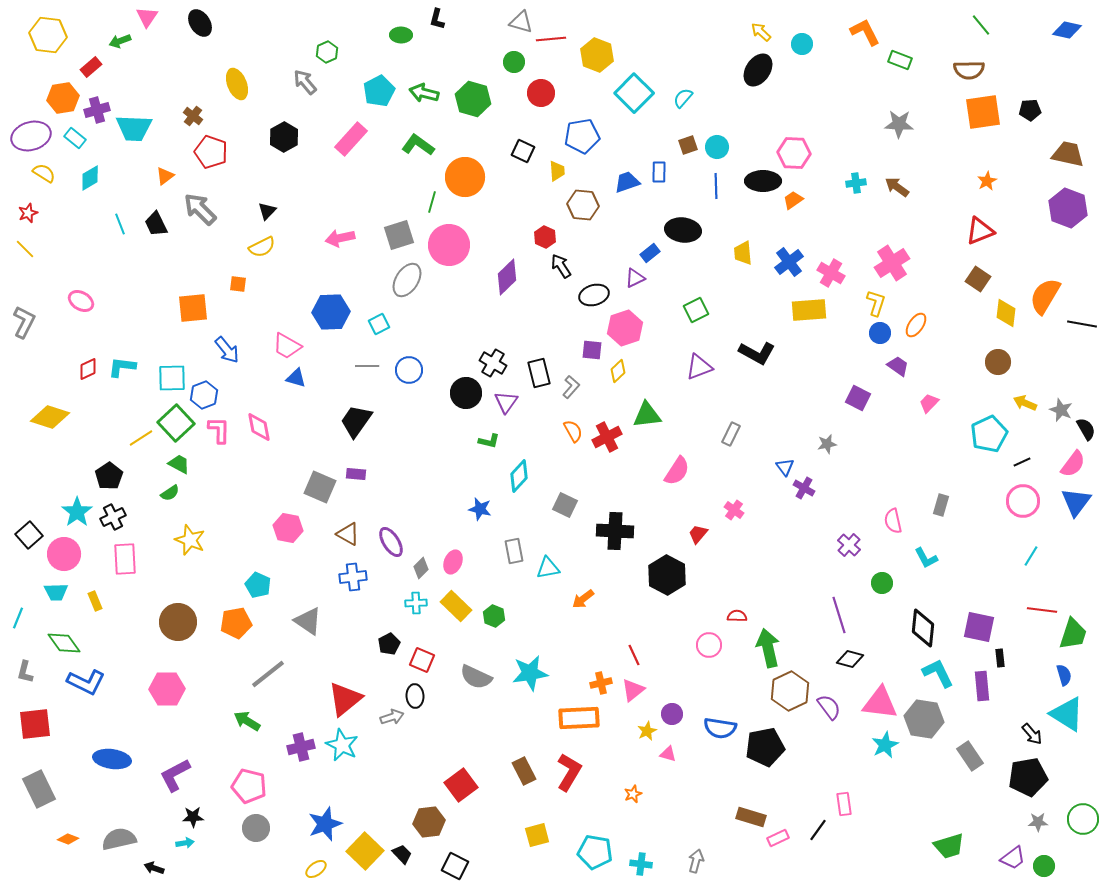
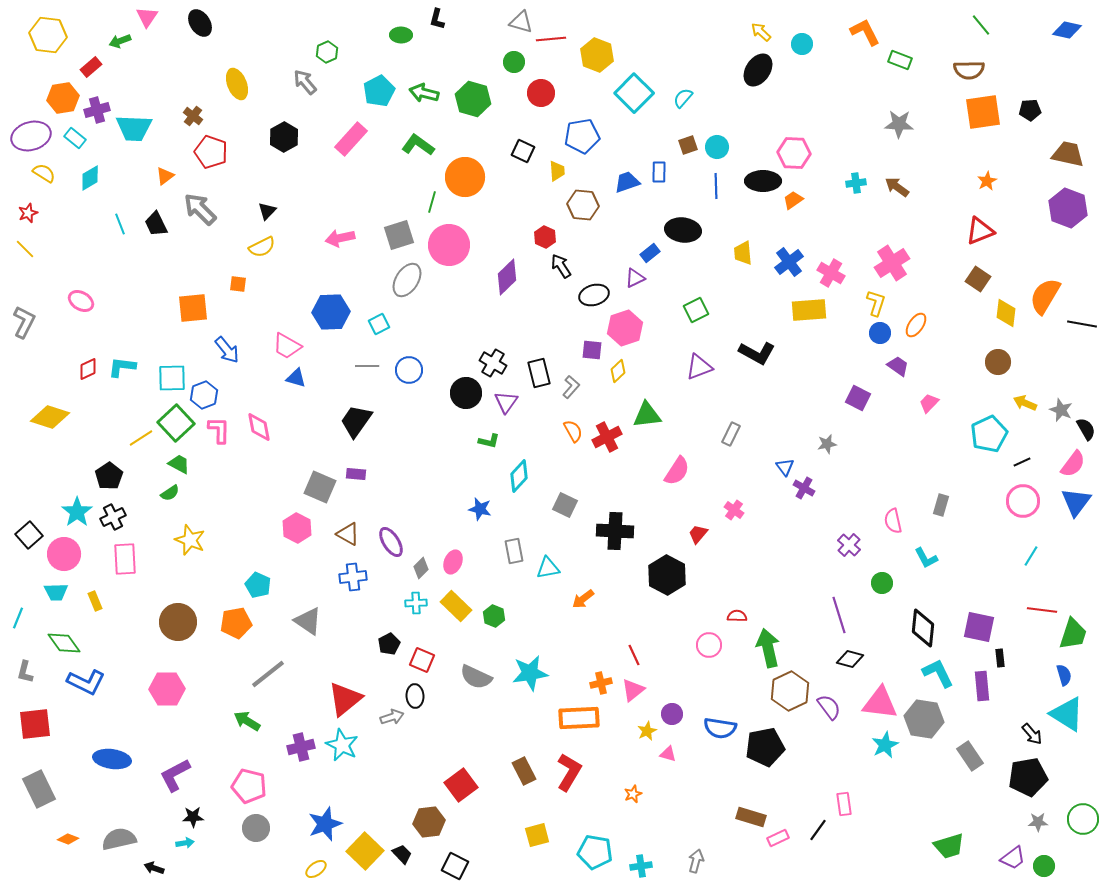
pink hexagon at (288, 528): moved 9 px right; rotated 16 degrees clockwise
cyan cross at (641, 864): moved 2 px down; rotated 15 degrees counterclockwise
